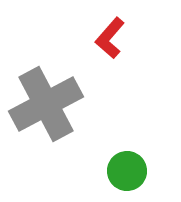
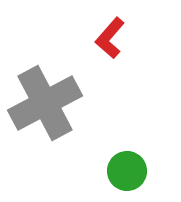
gray cross: moved 1 px left, 1 px up
